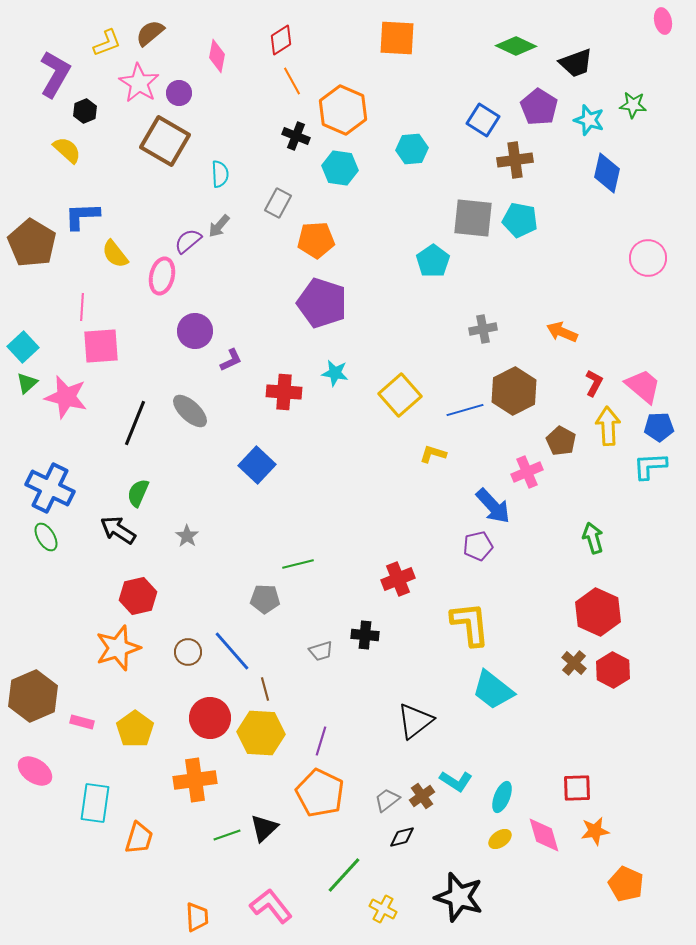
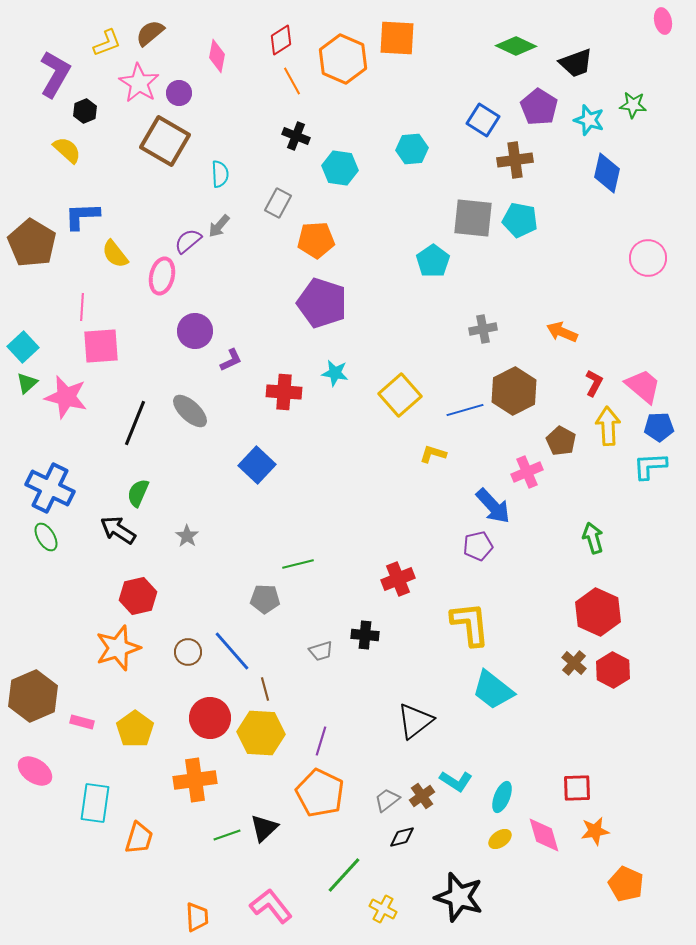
orange hexagon at (343, 110): moved 51 px up
